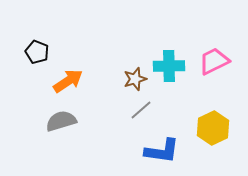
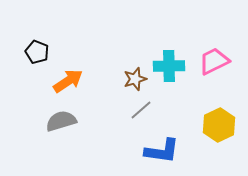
yellow hexagon: moved 6 px right, 3 px up
